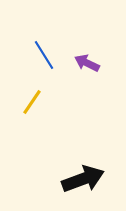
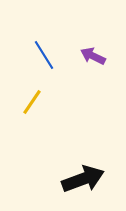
purple arrow: moved 6 px right, 7 px up
